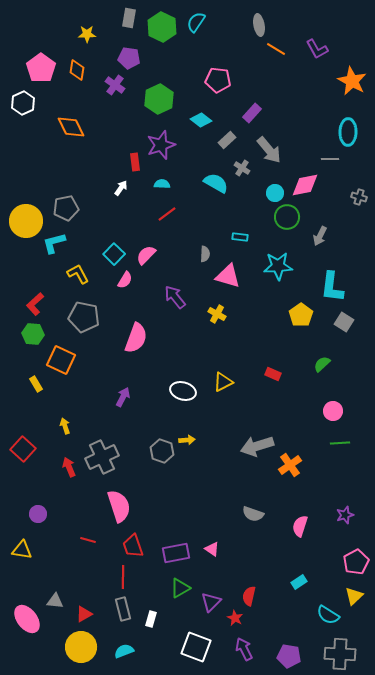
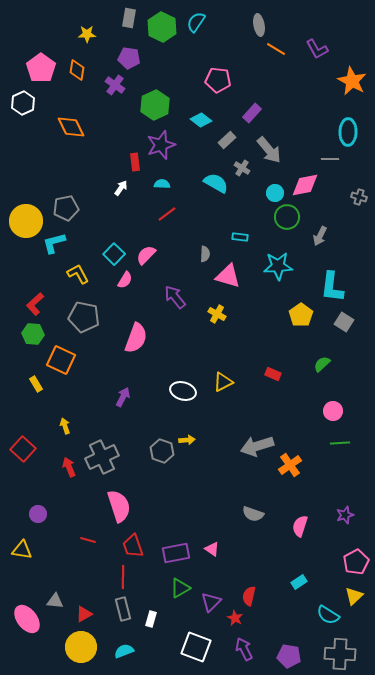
green hexagon at (159, 99): moved 4 px left, 6 px down
